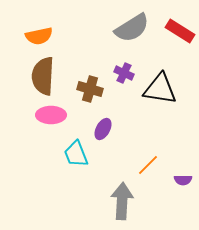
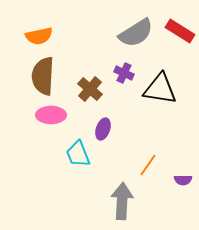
gray semicircle: moved 4 px right, 5 px down
brown cross: rotated 25 degrees clockwise
purple ellipse: rotated 10 degrees counterclockwise
cyan trapezoid: moved 2 px right
orange line: rotated 10 degrees counterclockwise
